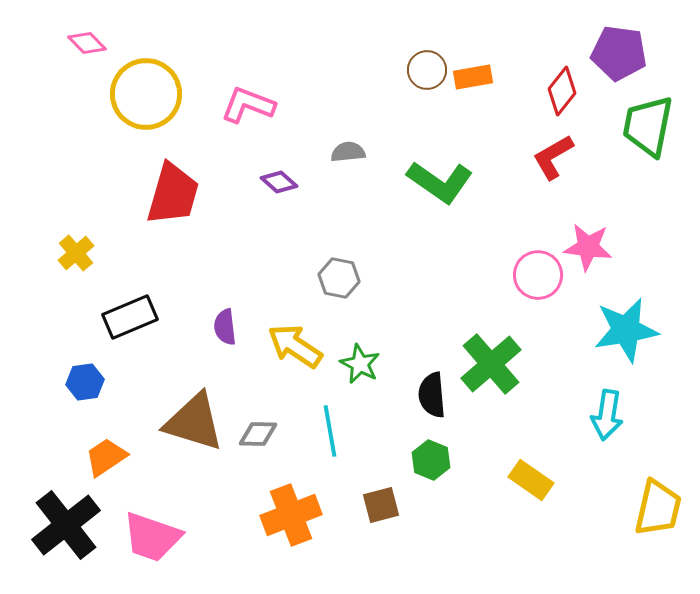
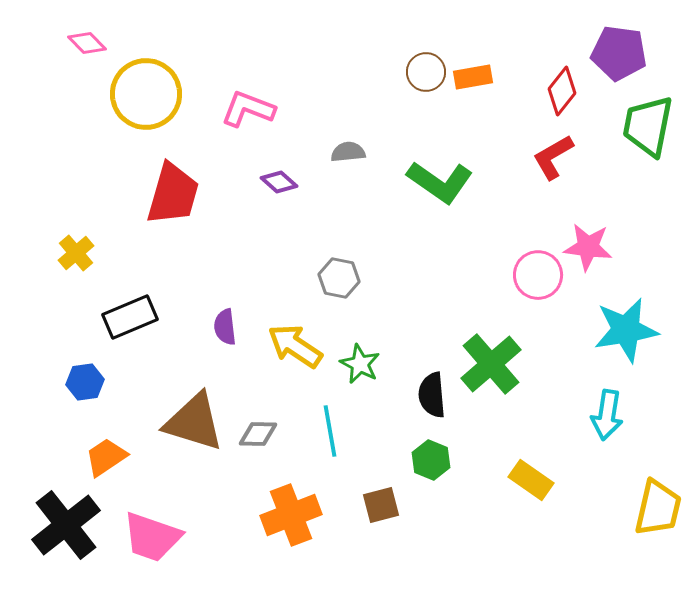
brown circle: moved 1 px left, 2 px down
pink L-shape: moved 4 px down
